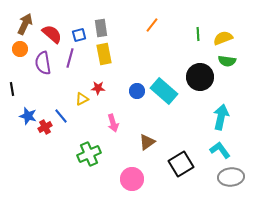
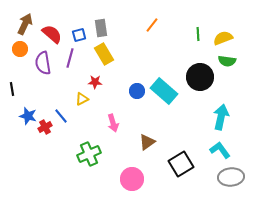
yellow rectangle: rotated 20 degrees counterclockwise
red star: moved 3 px left, 6 px up
